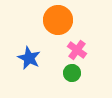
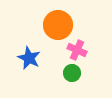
orange circle: moved 5 px down
pink cross: rotated 12 degrees counterclockwise
